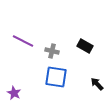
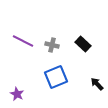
black rectangle: moved 2 px left, 2 px up; rotated 14 degrees clockwise
gray cross: moved 6 px up
blue square: rotated 30 degrees counterclockwise
purple star: moved 3 px right, 1 px down
